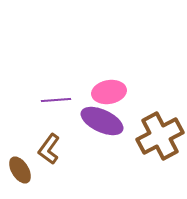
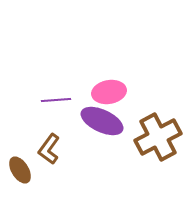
brown cross: moved 2 px left, 1 px down
